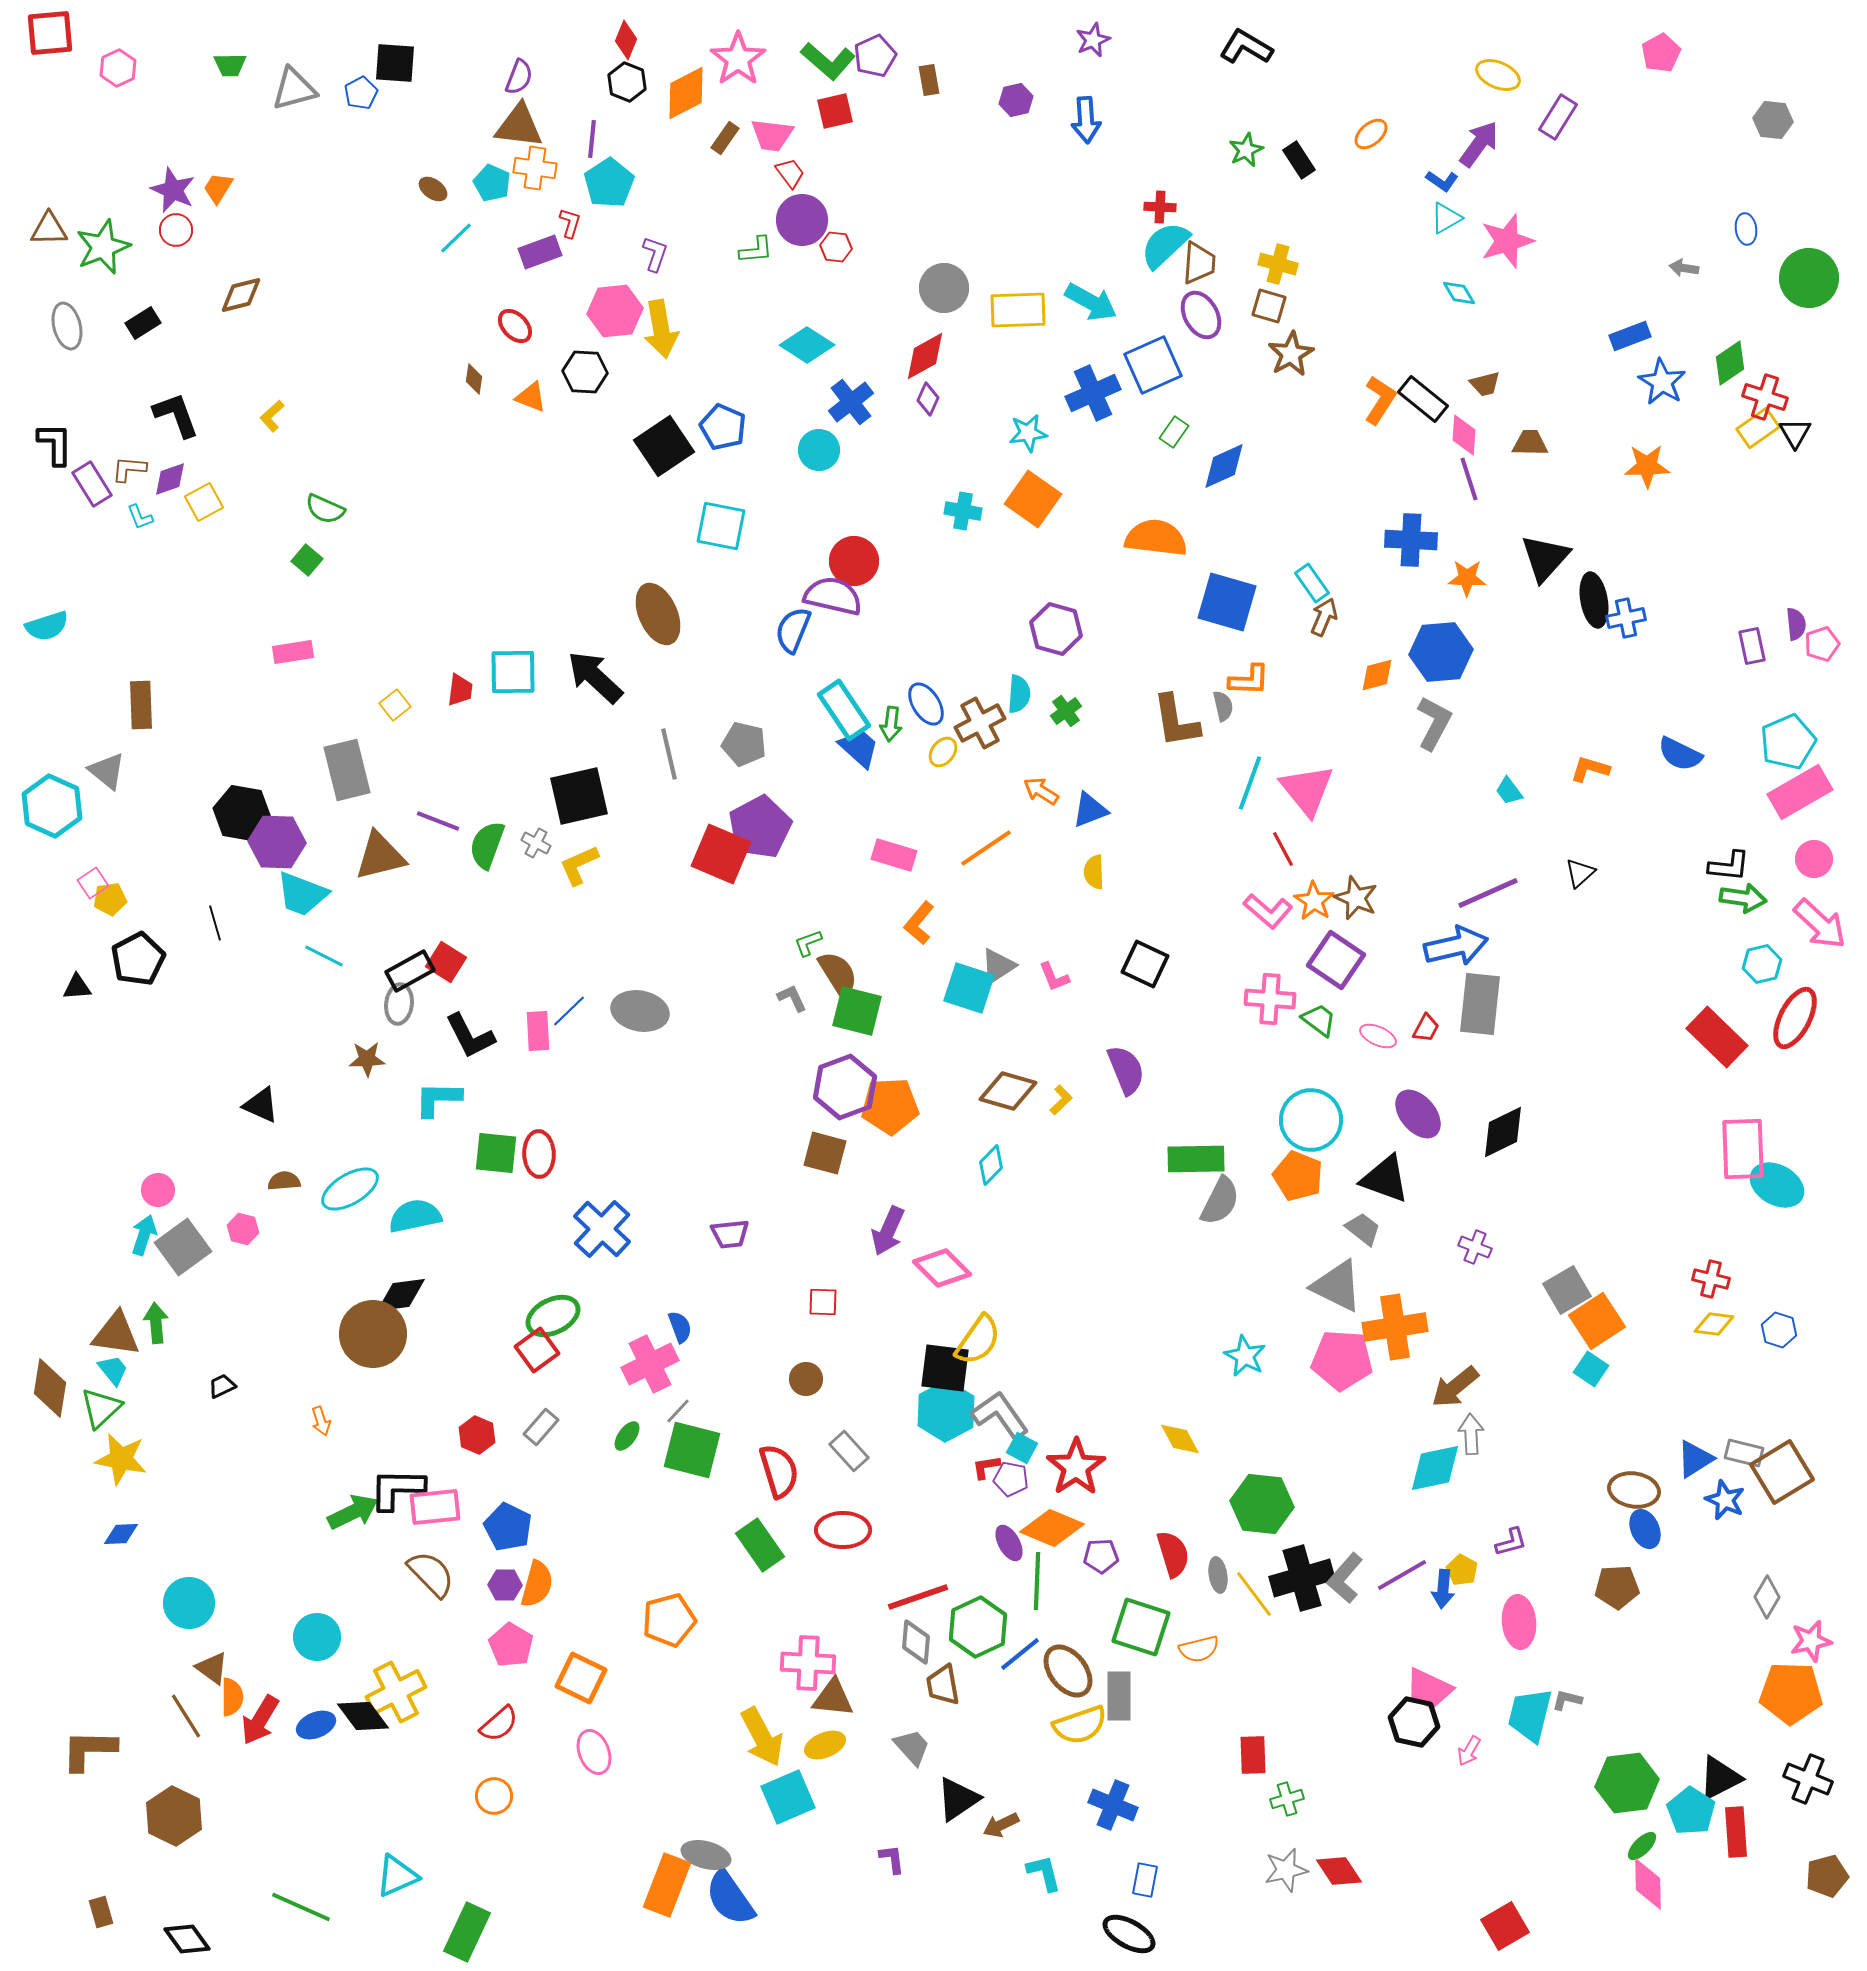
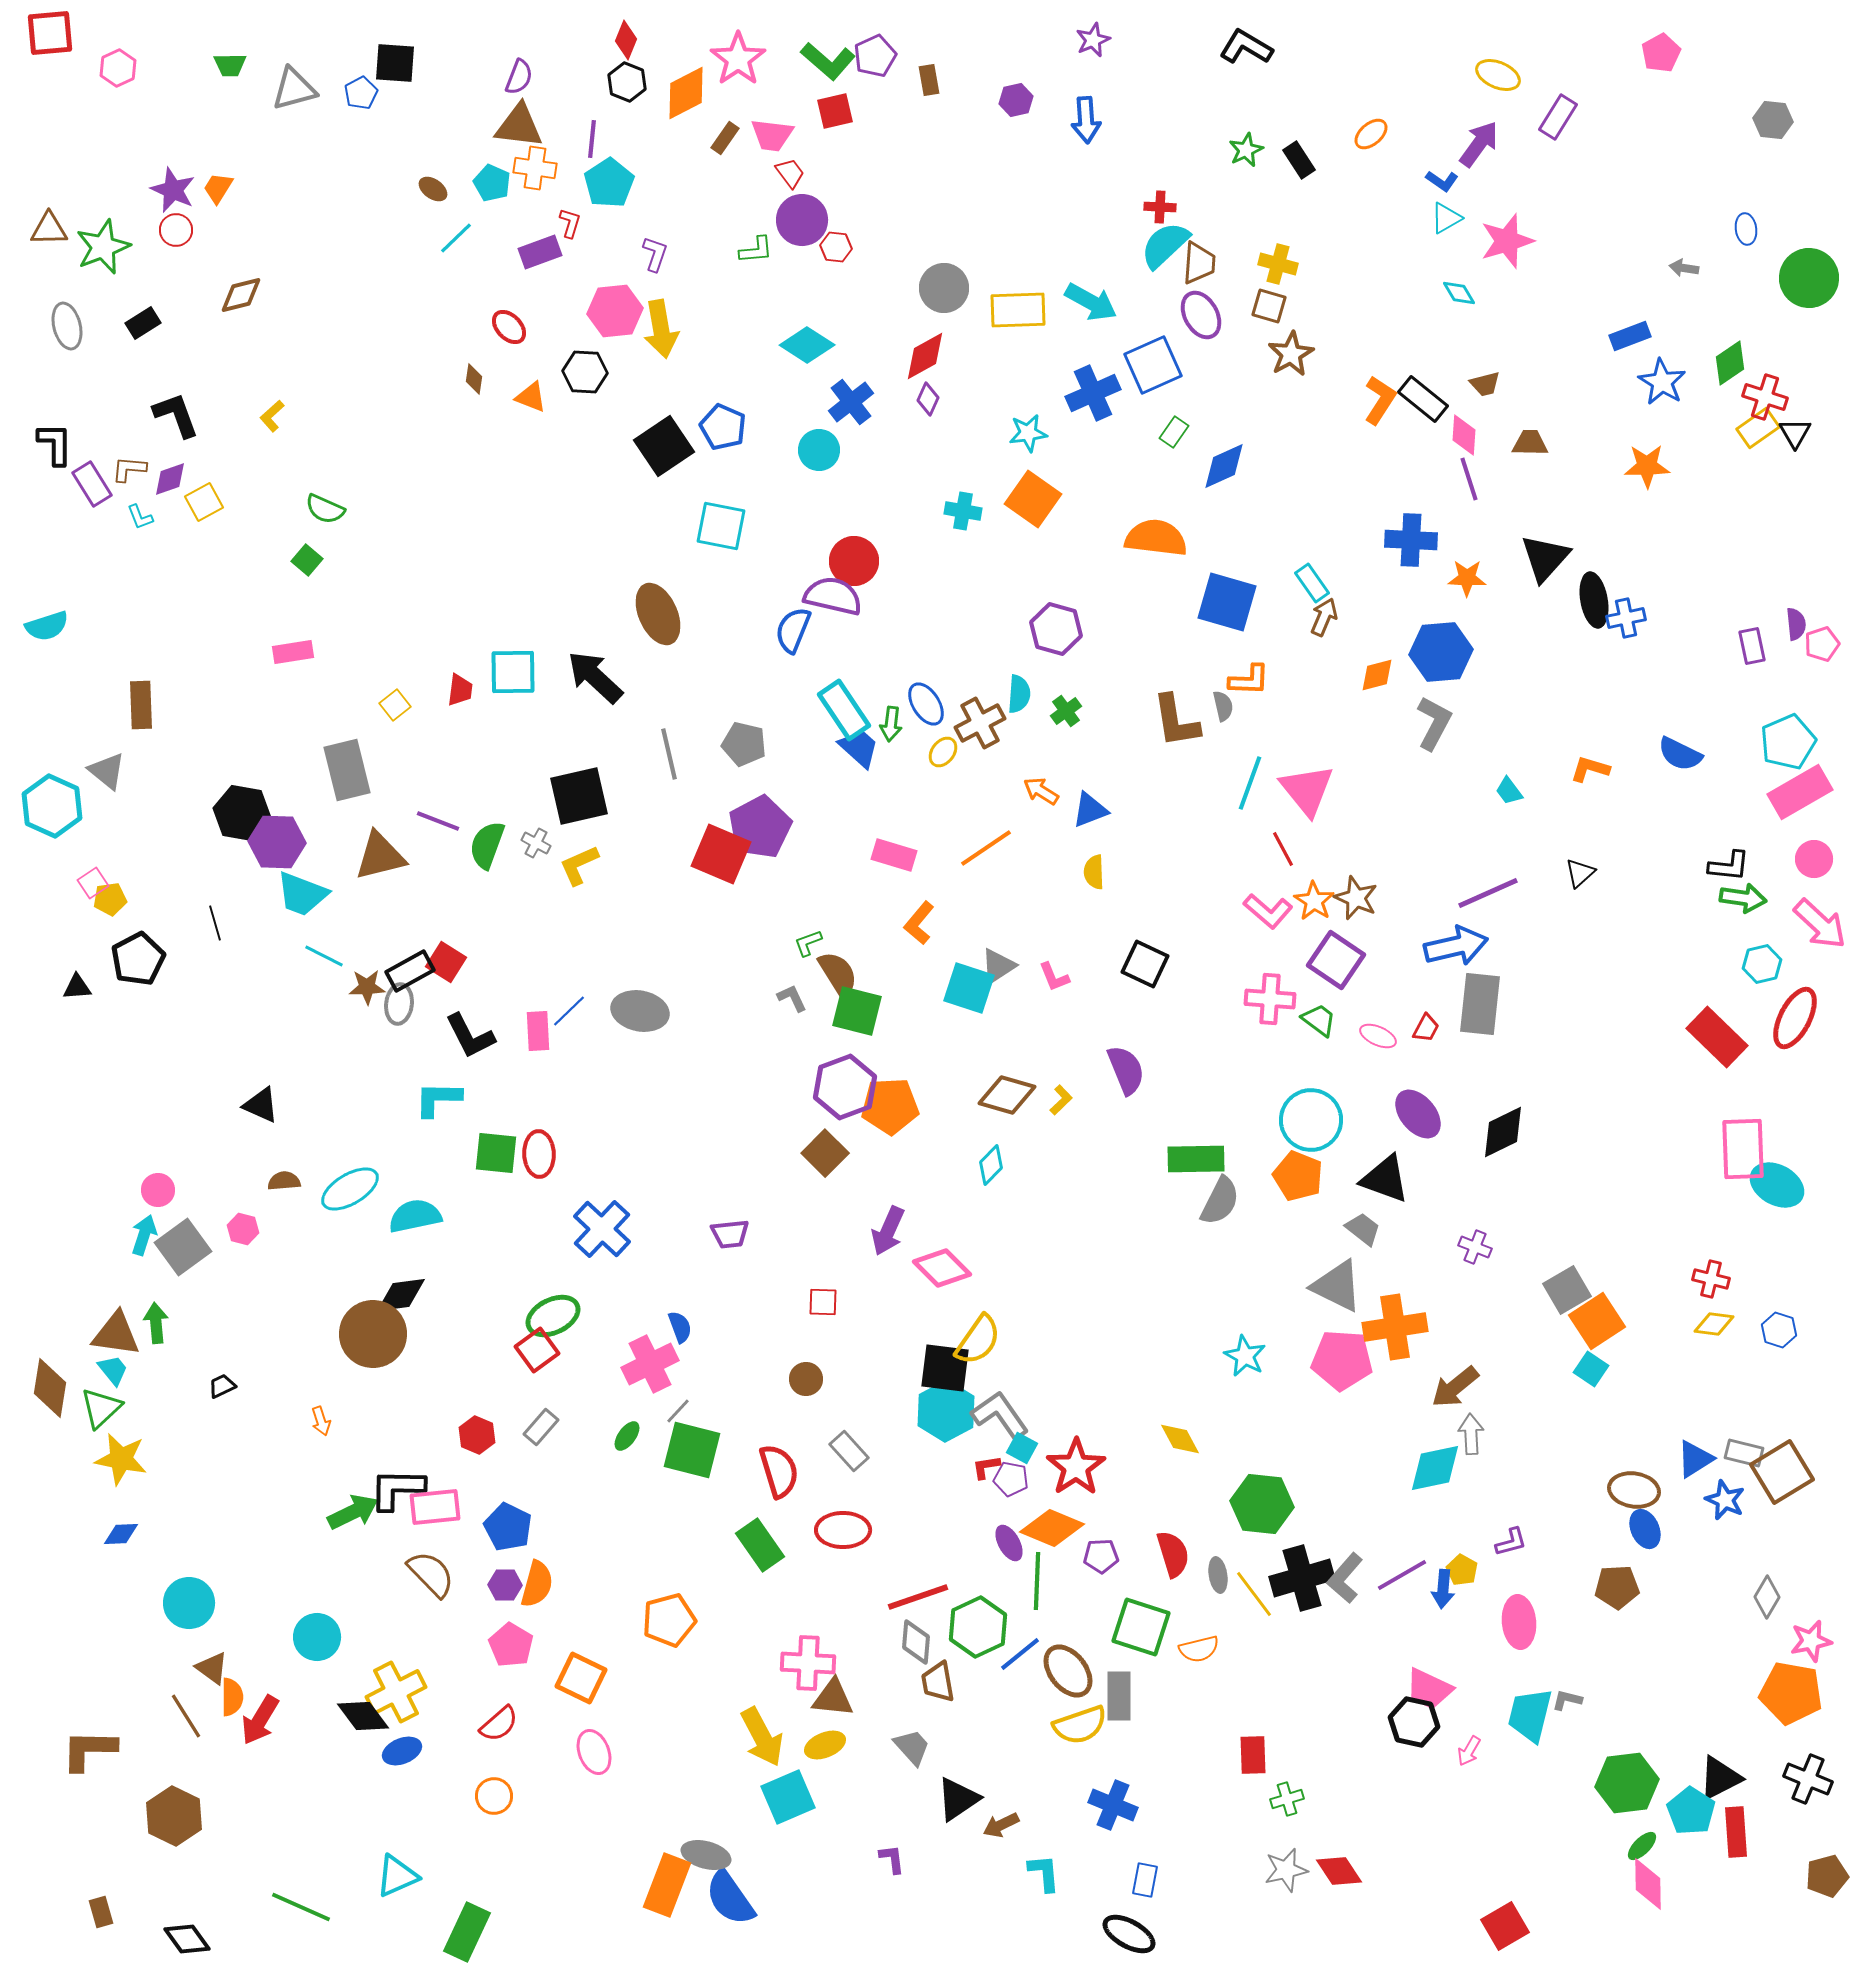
red ellipse at (515, 326): moved 6 px left, 1 px down
brown star at (367, 1059): moved 72 px up
brown diamond at (1008, 1091): moved 1 px left, 4 px down
brown square at (825, 1153): rotated 30 degrees clockwise
brown trapezoid at (943, 1685): moved 5 px left, 3 px up
orange pentagon at (1791, 1693): rotated 8 degrees clockwise
blue ellipse at (316, 1725): moved 86 px right, 26 px down
cyan L-shape at (1044, 1873): rotated 9 degrees clockwise
